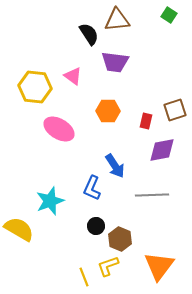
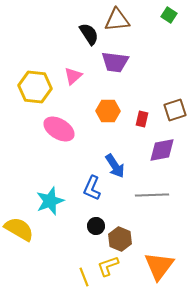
pink triangle: rotated 42 degrees clockwise
red rectangle: moved 4 px left, 2 px up
